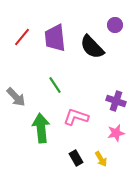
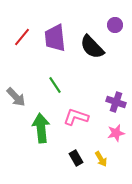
purple cross: moved 1 px down
